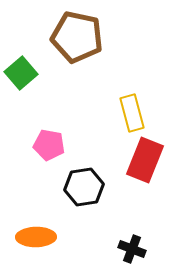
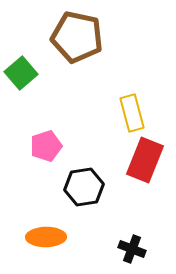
pink pentagon: moved 3 px left, 1 px down; rotated 28 degrees counterclockwise
orange ellipse: moved 10 px right
